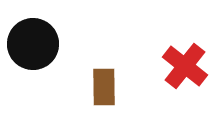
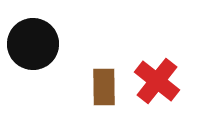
red cross: moved 28 px left, 15 px down
